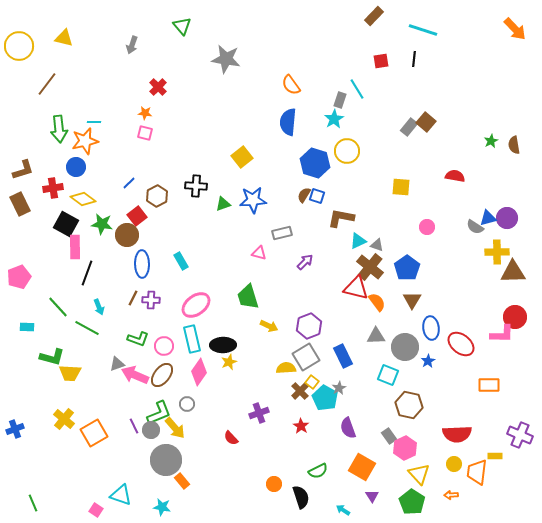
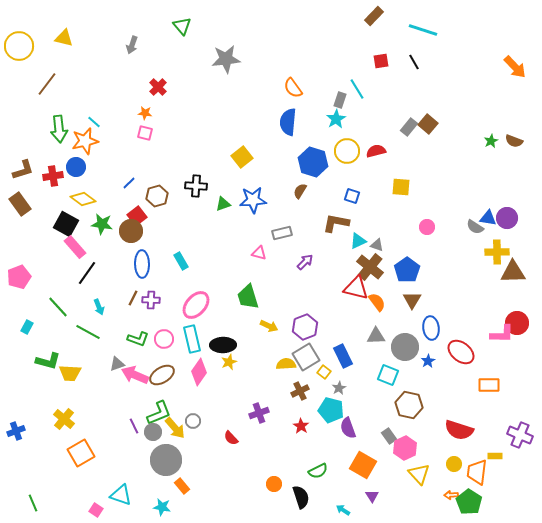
orange arrow at (515, 29): moved 38 px down
gray star at (226, 59): rotated 16 degrees counterclockwise
black line at (414, 59): moved 3 px down; rotated 35 degrees counterclockwise
orange semicircle at (291, 85): moved 2 px right, 3 px down
cyan star at (334, 119): moved 2 px right
cyan line at (94, 122): rotated 40 degrees clockwise
brown square at (426, 122): moved 2 px right, 2 px down
brown semicircle at (514, 145): moved 4 px up; rotated 60 degrees counterclockwise
blue hexagon at (315, 163): moved 2 px left, 1 px up
red semicircle at (455, 176): moved 79 px left, 25 px up; rotated 24 degrees counterclockwise
red cross at (53, 188): moved 12 px up
brown semicircle at (304, 195): moved 4 px left, 4 px up
brown hexagon at (157, 196): rotated 10 degrees clockwise
blue square at (317, 196): moved 35 px right
brown rectangle at (20, 204): rotated 10 degrees counterclockwise
brown L-shape at (341, 218): moved 5 px left, 5 px down
blue triangle at (488, 218): rotated 24 degrees clockwise
brown circle at (127, 235): moved 4 px right, 4 px up
pink rectangle at (75, 247): rotated 40 degrees counterclockwise
blue pentagon at (407, 268): moved 2 px down
black line at (87, 273): rotated 15 degrees clockwise
pink ellipse at (196, 305): rotated 12 degrees counterclockwise
red circle at (515, 317): moved 2 px right, 6 px down
purple hexagon at (309, 326): moved 4 px left, 1 px down
cyan rectangle at (27, 327): rotated 64 degrees counterclockwise
green line at (87, 328): moved 1 px right, 4 px down
red ellipse at (461, 344): moved 8 px down
pink circle at (164, 346): moved 7 px up
green L-shape at (52, 357): moved 4 px left, 4 px down
yellow semicircle at (286, 368): moved 4 px up
brown ellipse at (162, 375): rotated 20 degrees clockwise
yellow square at (312, 382): moved 12 px right, 10 px up
brown cross at (300, 391): rotated 18 degrees clockwise
cyan pentagon at (325, 398): moved 6 px right, 12 px down; rotated 15 degrees counterclockwise
gray circle at (187, 404): moved 6 px right, 17 px down
blue cross at (15, 429): moved 1 px right, 2 px down
gray circle at (151, 430): moved 2 px right, 2 px down
orange square at (94, 433): moved 13 px left, 20 px down
red semicircle at (457, 434): moved 2 px right, 4 px up; rotated 20 degrees clockwise
orange square at (362, 467): moved 1 px right, 2 px up
orange rectangle at (182, 481): moved 5 px down
green pentagon at (412, 502): moved 57 px right
